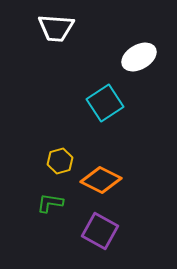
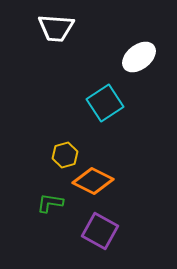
white ellipse: rotated 8 degrees counterclockwise
yellow hexagon: moved 5 px right, 6 px up
orange diamond: moved 8 px left, 1 px down
